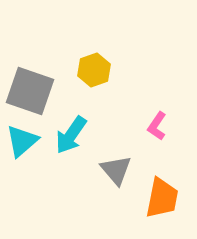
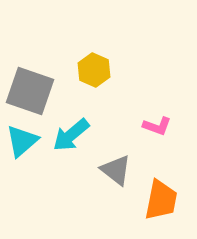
yellow hexagon: rotated 16 degrees counterclockwise
pink L-shape: rotated 104 degrees counterclockwise
cyan arrow: rotated 15 degrees clockwise
gray triangle: rotated 12 degrees counterclockwise
orange trapezoid: moved 1 px left, 2 px down
